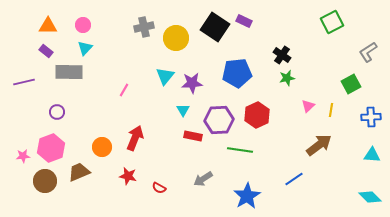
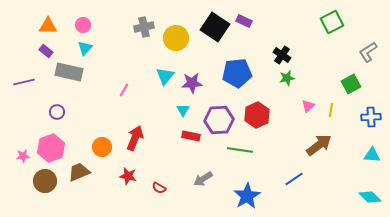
gray rectangle at (69, 72): rotated 12 degrees clockwise
red rectangle at (193, 136): moved 2 px left
